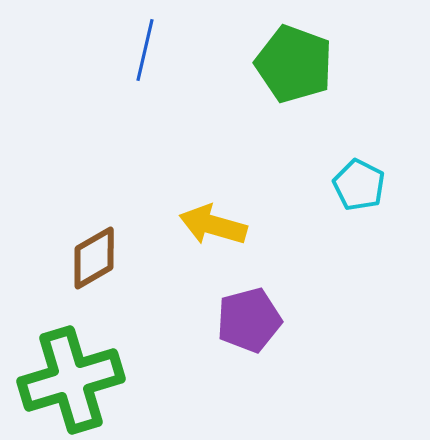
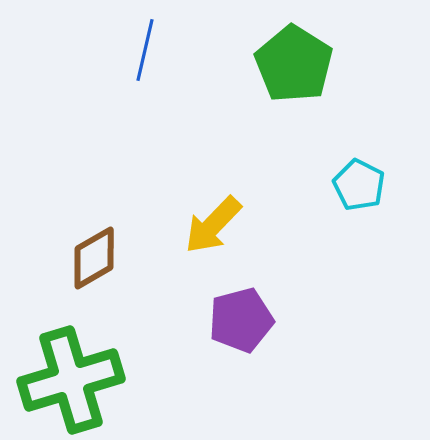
green pentagon: rotated 12 degrees clockwise
yellow arrow: rotated 62 degrees counterclockwise
purple pentagon: moved 8 px left
